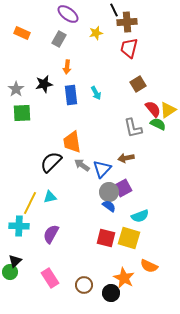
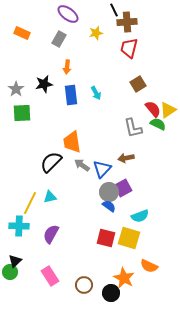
pink rectangle: moved 2 px up
